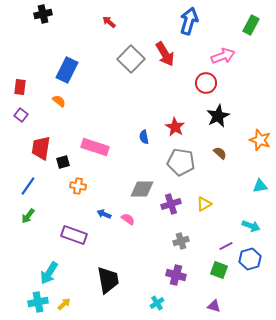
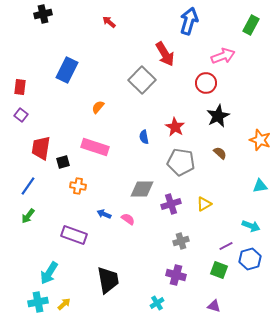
gray square at (131, 59): moved 11 px right, 21 px down
orange semicircle at (59, 101): moved 39 px right, 6 px down; rotated 88 degrees counterclockwise
